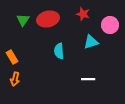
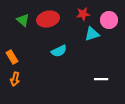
red star: rotated 24 degrees counterclockwise
green triangle: rotated 24 degrees counterclockwise
pink circle: moved 1 px left, 5 px up
cyan triangle: moved 1 px right, 8 px up
cyan semicircle: rotated 112 degrees counterclockwise
white line: moved 13 px right
